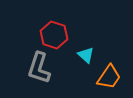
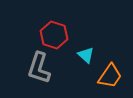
orange trapezoid: moved 1 px right, 1 px up
